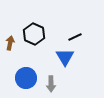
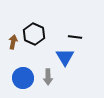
black line: rotated 32 degrees clockwise
brown arrow: moved 3 px right, 1 px up
blue circle: moved 3 px left
gray arrow: moved 3 px left, 7 px up
